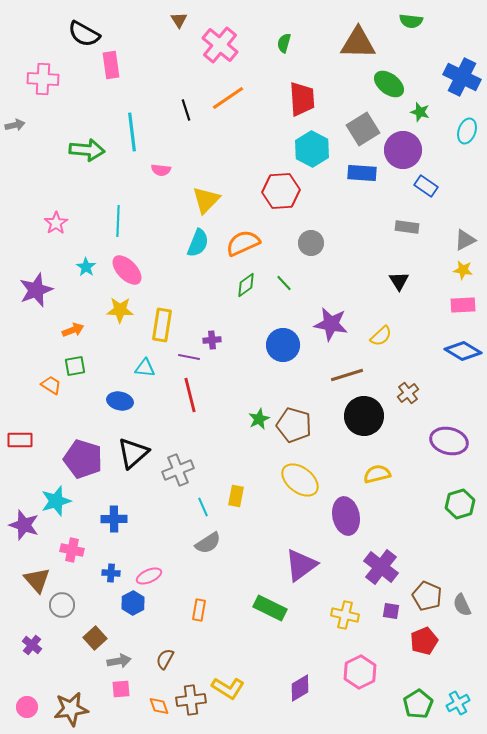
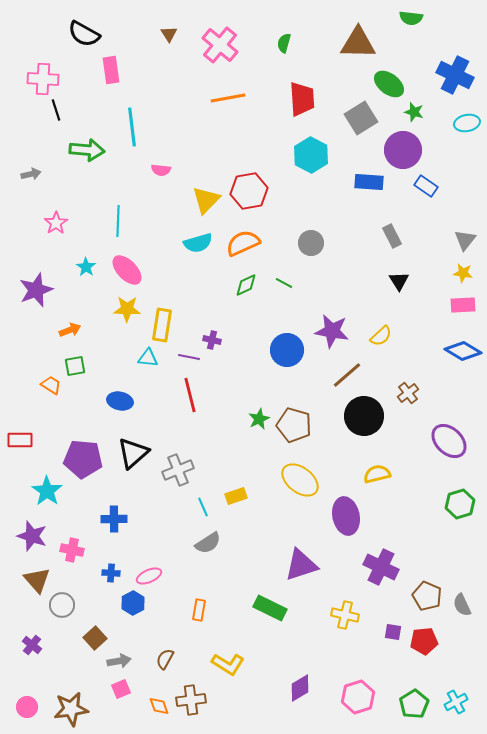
brown triangle at (179, 20): moved 10 px left, 14 px down
green semicircle at (411, 21): moved 3 px up
pink rectangle at (111, 65): moved 5 px down
blue cross at (462, 77): moved 7 px left, 2 px up
orange line at (228, 98): rotated 24 degrees clockwise
black line at (186, 110): moved 130 px left
green star at (420, 112): moved 6 px left
gray arrow at (15, 125): moved 16 px right, 49 px down
gray square at (363, 129): moved 2 px left, 11 px up
cyan ellipse at (467, 131): moved 8 px up; rotated 60 degrees clockwise
cyan line at (132, 132): moved 5 px up
cyan hexagon at (312, 149): moved 1 px left, 6 px down
blue rectangle at (362, 173): moved 7 px right, 9 px down
red hexagon at (281, 191): moved 32 px left; rotated 6 degrees counterclockwise
gray rectangle at (407, 227): moved 15 px left, 9 px down; rotated 55 degrees clockwise
gray triangle at (465, 240): rotated 25 degrees counterclockwise
cyan semicircle at (198, 243): rotated 52 degrees clockwise
yellow star at (463, 270): moved 3 px down
green line at (284, 283): rotated 18 degrees counterclockwise
green diamond at (246, 285): rotated 10 degrees clockwise
yellow star at (120, 310): moved 7 px right, 1 px up
purple star at (331, 324): moved 1 px right, 7 px down
orange arrow at (73, 330): moved 3 px left
purple cross at (212, 340): rotated 18 degrees clockwise
blue circle at (283, 345): moved 4 px right, 5 px down
cyan triangle at (145, 368): moved 3 px right, 10 px up
brown line at (347, 375): rotated 24 degrees counterclockwise
purple ellipse at (449, 441): rotated 30 degrees clockwise
purple pentagon at (83, 459): rotated 12 degrees counterclockwise
yellow rectangle at (236, 496): rotated 60 degrees clockwise
cyan star at (56, 501): moved 9 px left, 10 px up; rotated 20 degrees counterclockwise
purple star at (24, 525): moved 8 px right, 11 px down
purple triangle at (301, 565): rotated 18 degrees clockwise
purple cross at (381, 567): rotated 12 degrees counterclockwise
purple square at (391, 611): moved 2 px right, 21 px down
red pentagon at (424, 641): rotated 16 degrees clockwise
pink hexagon at (360, 672): moved 2 px left, 25 px down; rotated 8 degrees clockwise
yellow L-shape at (228, 688): moved 24 px up
pink square at (121, 689): rotated 18 degrees counterclockwise
cyan cross at (458, 703): moved 2 px left, 1 px up
green pentagon at (418, 704): moved 4 px left
